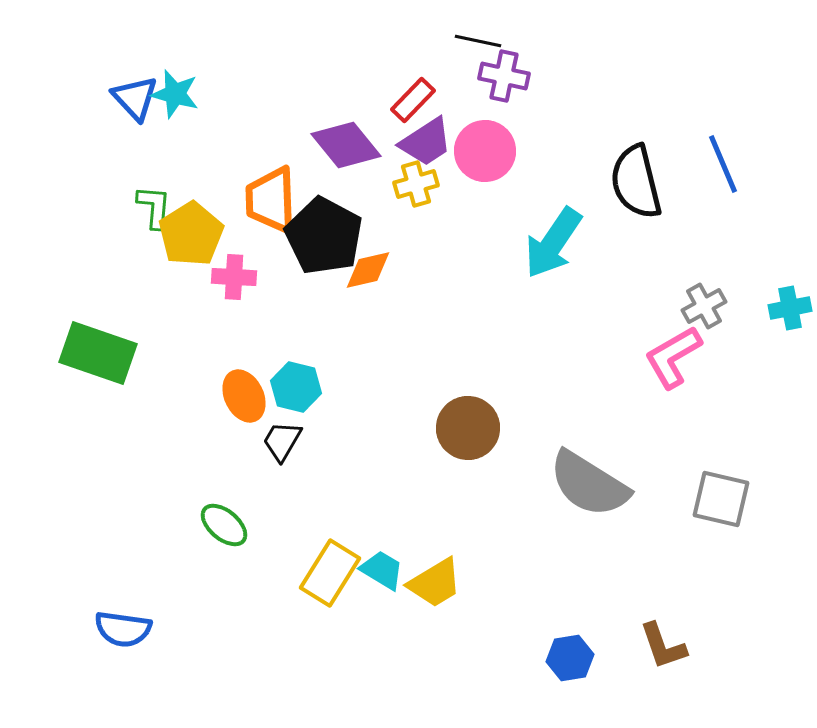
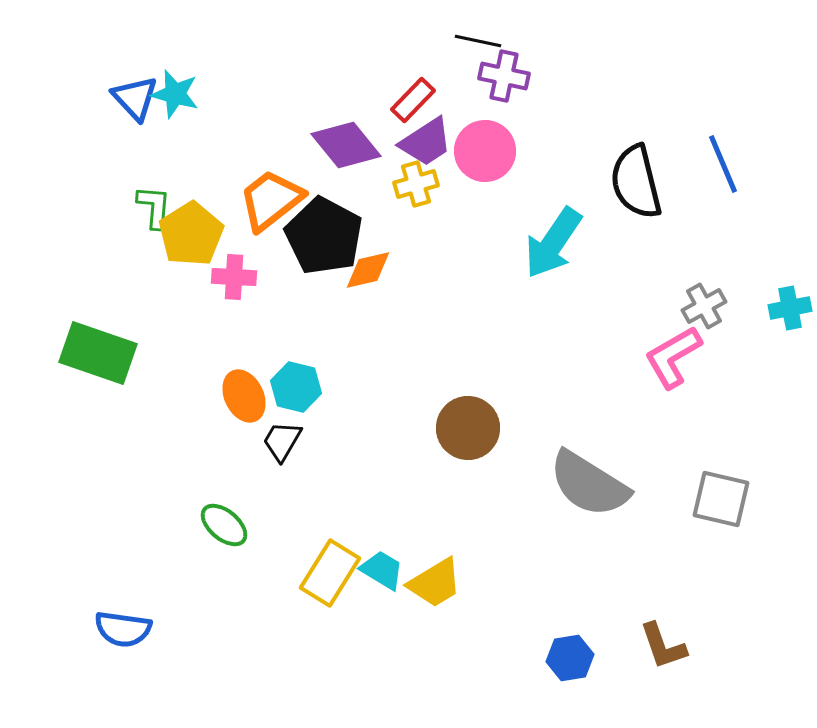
orange trapezoid: rotated 54 degrees clockwise
